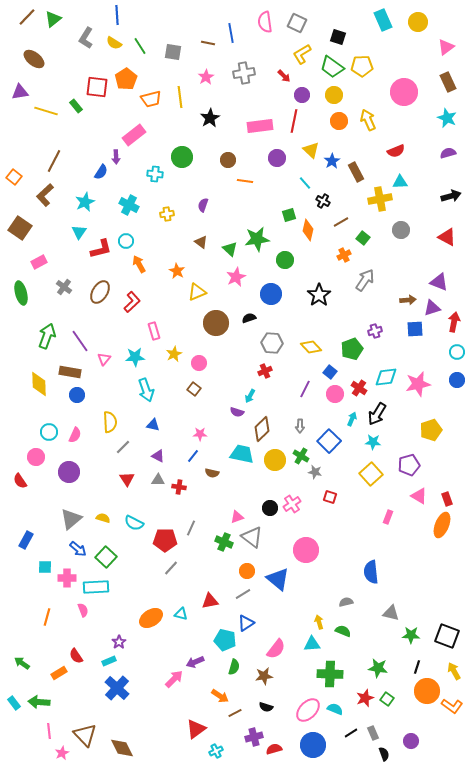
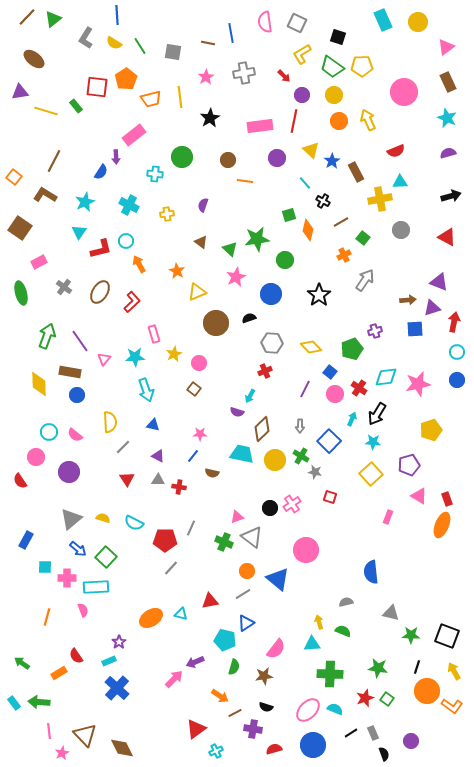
brown L-shape at (45, 195): rotated 75 degrees clockwise
pink rectangle at (154, 331): moved 3 px down
pink semicircle at (75, 435): rotated 105 degrees clockwise
purple cross at (254, 737): moved 1 px left, 8 px up; rotated 24 degrees clockwise
